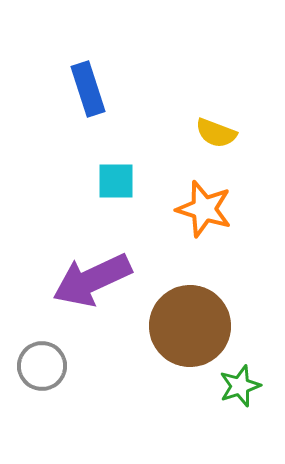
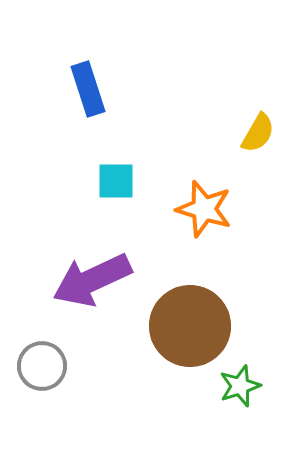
yellow semicircle: moved 42 px right; rotated 81 degrees counterclockwise
